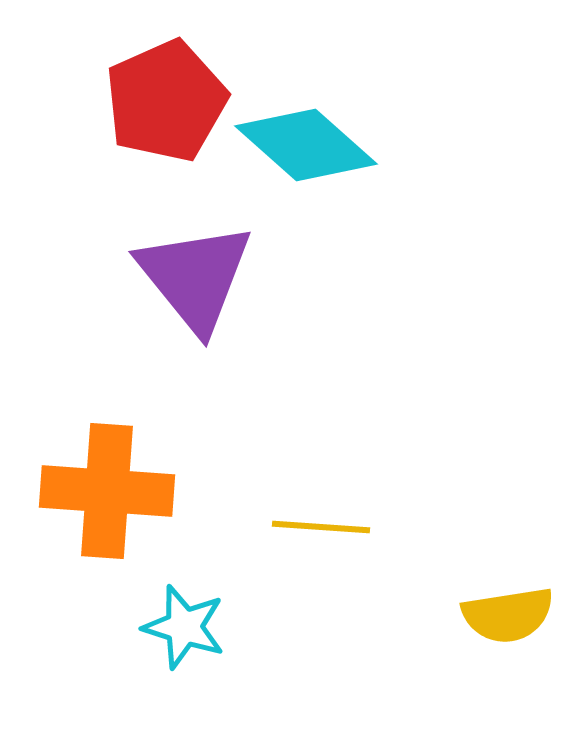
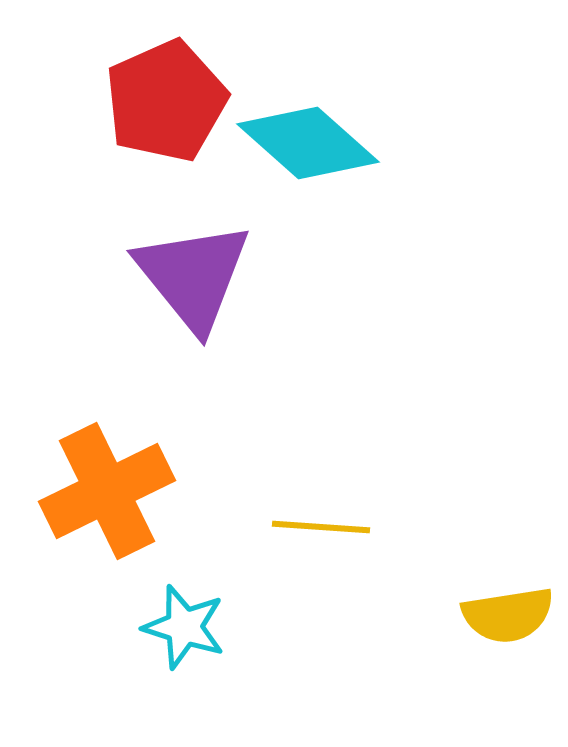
cyan diamond: moved 2 px right, 2 px up
purple triangle: moved 2 px left, 1 px up
orange cross: rotated 30 degrees counterclockwise
